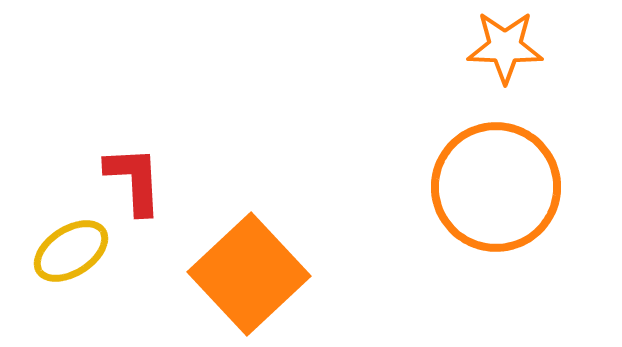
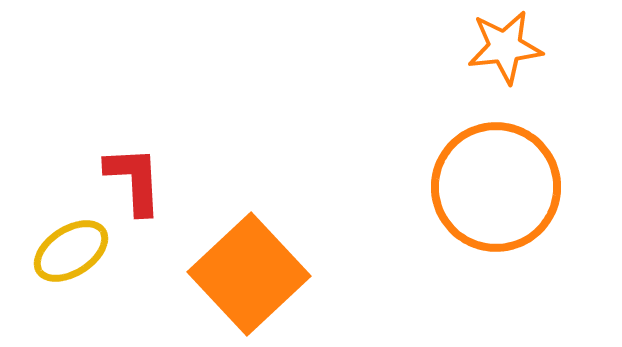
orange star: rotated 8 degrees counterclockwise
